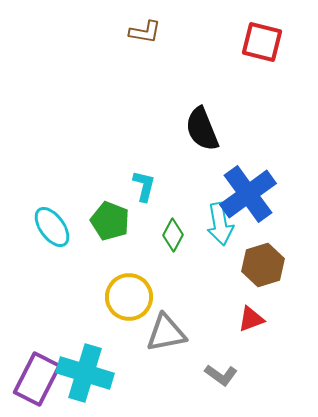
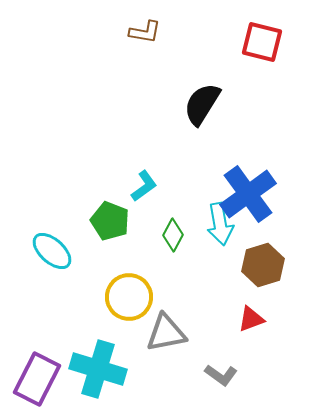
black semicircle: moved 25 px up; rotated 54 degrees clockwise
cyan L-shape: rotated 40 degrees clockwise
cyan ellipse: moved 24 px down; rotated 12 degrees counterclockwise
cyan cross: moved 13 px right, 4 px up
